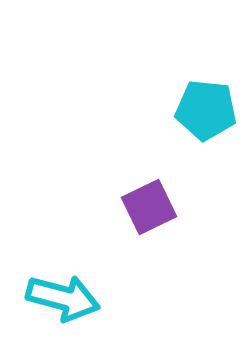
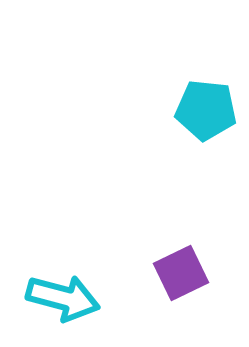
purple square: moved 32 px right, 66 px down
